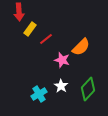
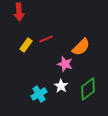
yellow rectangle: moved 4 px left, 16 px down
red line: rotated 16 degrees clockwise
pink star: moved 3 px right, 4 px down
green diamond: rotated 10 degrees clockwise
